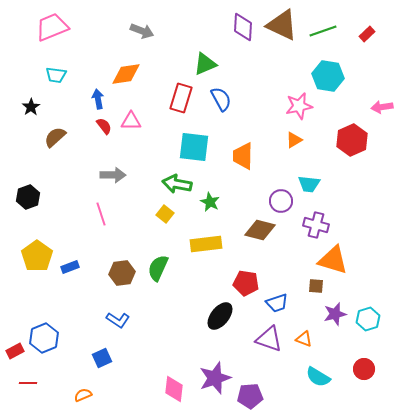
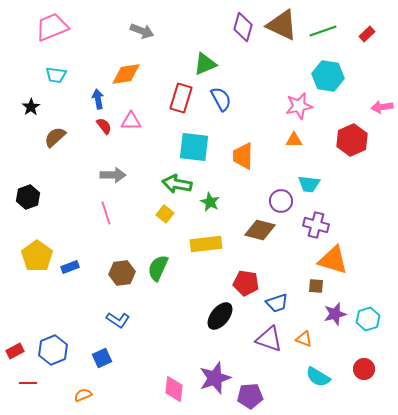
purple diamond at (243, 27): rotated 12 degrees clockwise
orange triangle at (294, 140): rotated 30 degrees clockwise
pink line at (101, 214): moved 5 px right, 1 px up
blue hexagon at (44, 338): moved 9 px right, 12 px down
